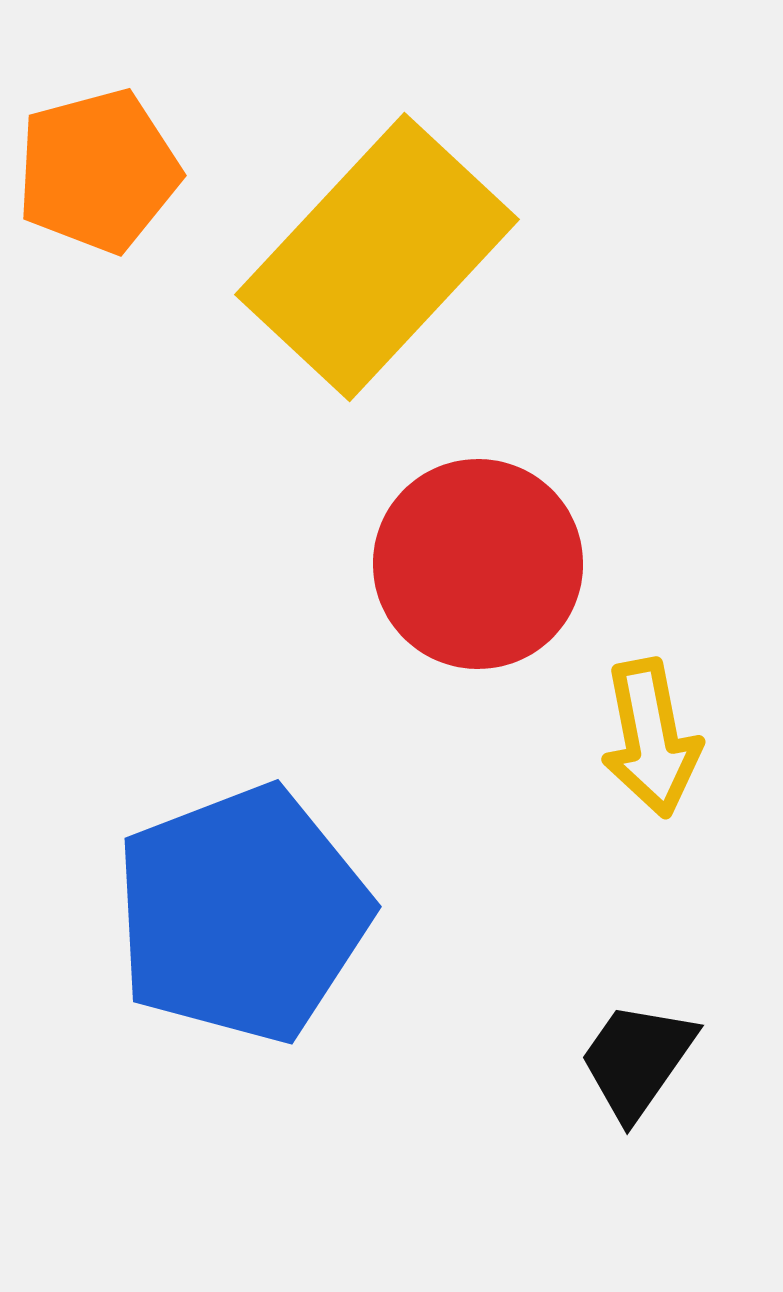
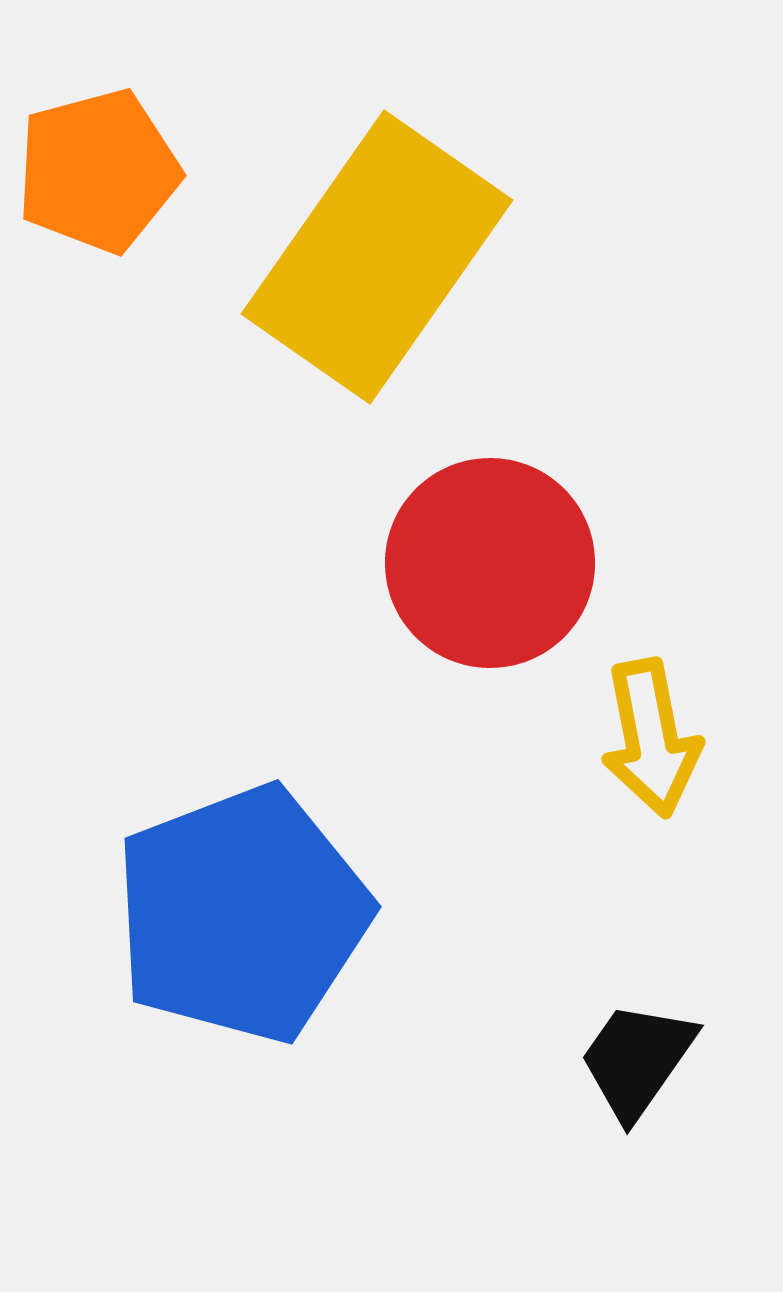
yellow rectangle: rotated 8 degrees counterclockwise
red circle: moved 12 px right, 1 px up
